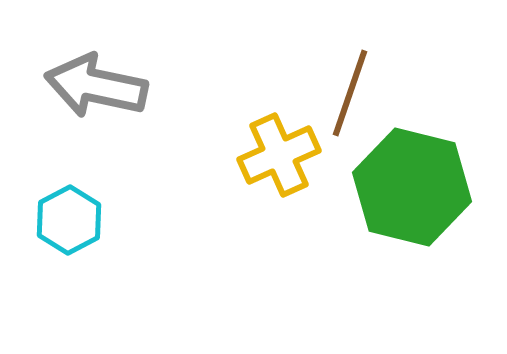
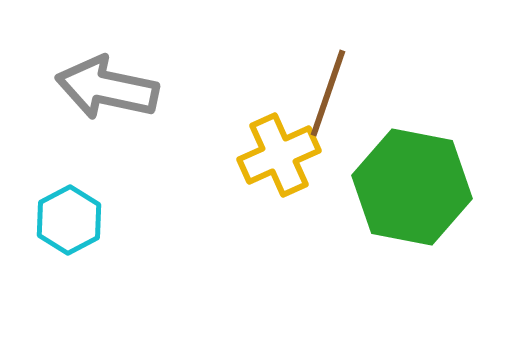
gray arrow: moved 11 px right, 2 px down
brown line: moved 22 px left
green hexagon: rotated 3 degrees counterclockwise
